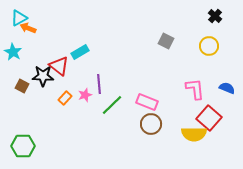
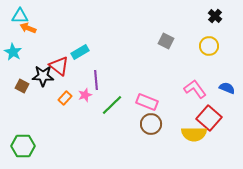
cyan triangle: moved 1 px right, 2 px up; rotated 30 degrees clockwise
purple line: moved 3 px left, 4 px up
pink L-shape: rotated 30 degrees counterclockwise
